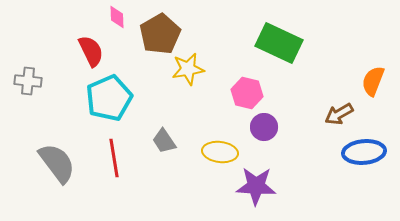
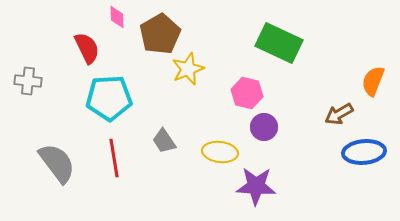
red semicircle: moved 4 px left, 3 px up
yellow star: rotated 12 degrees counterclockwise
cyan pentagon: rotated 21 degrees clockwise
